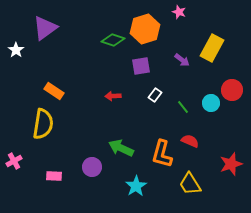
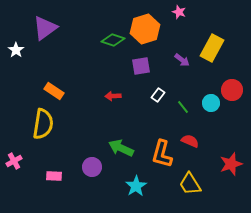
white rectangle: moved 3 px right
